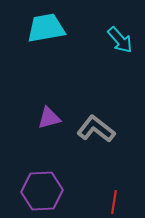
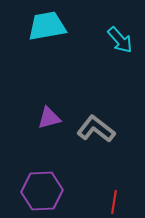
cyan trapezoid: moved 1 px right, 2 px up
